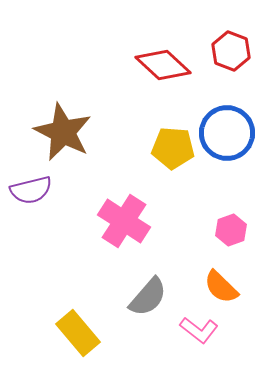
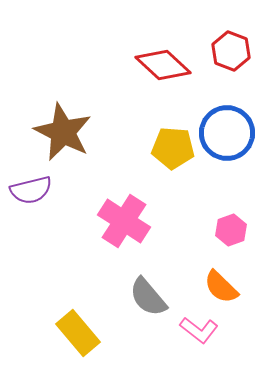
gray semicircle: rotated 99 degrees clockwise
